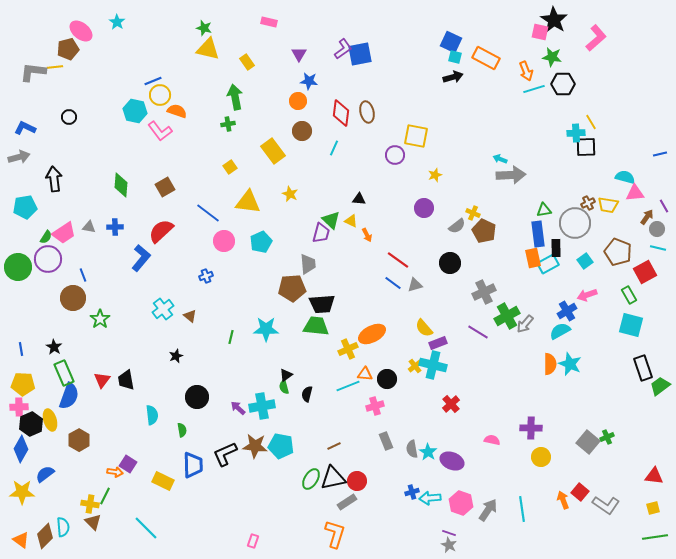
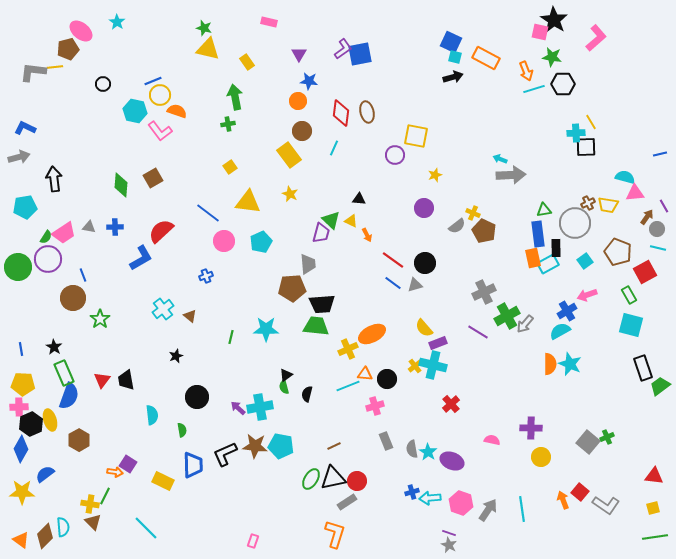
black circle at (69, 117): moved 34 px right, 33 px up
yellow rectangle at (273, 151): moved 16 px right, 4 px down
brown square at (165, 187): moved 12 px left, 9 px up
blue L-shape at (141, 258): rotated 20 degrees clockwise
red line at (398, 260): moved 5 px left
black circle at (450, 263): moved 25 px left
cyan cross at (262, 406): moved 2 px left, 1 px down
